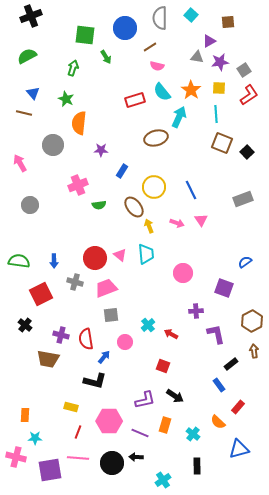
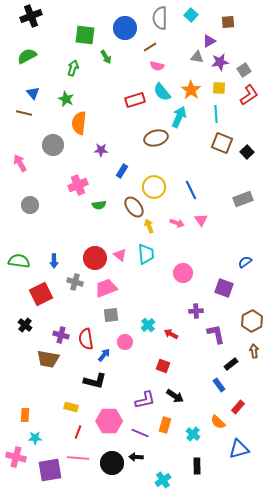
blue arrow at (104, 357): moved 2 px up
